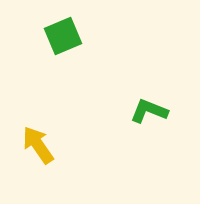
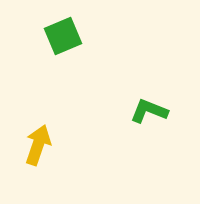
yellow arrow: rotated 54 degrees clockwise
